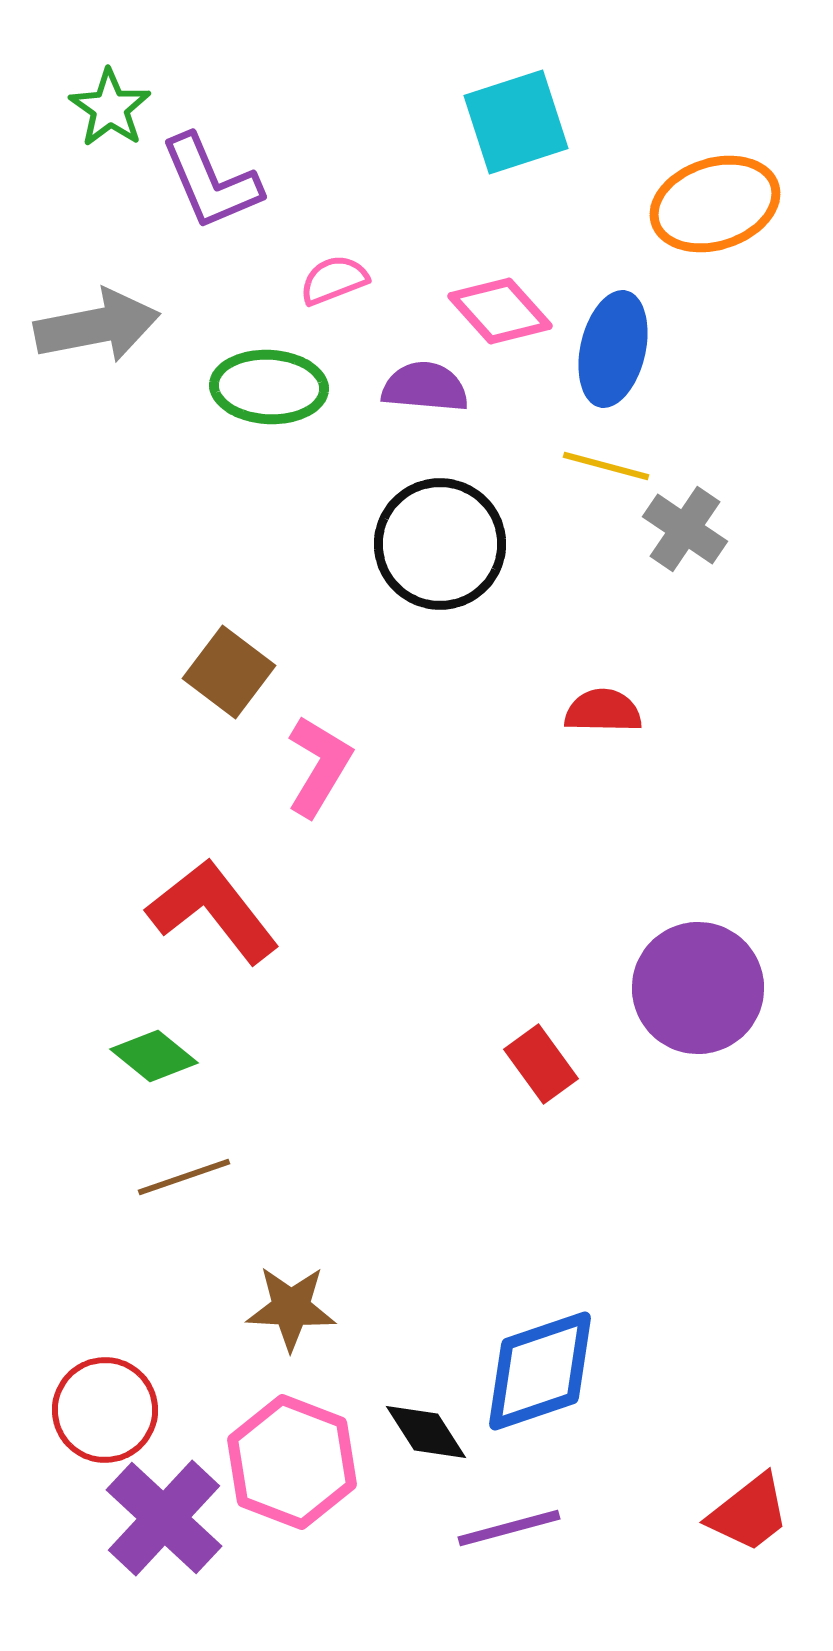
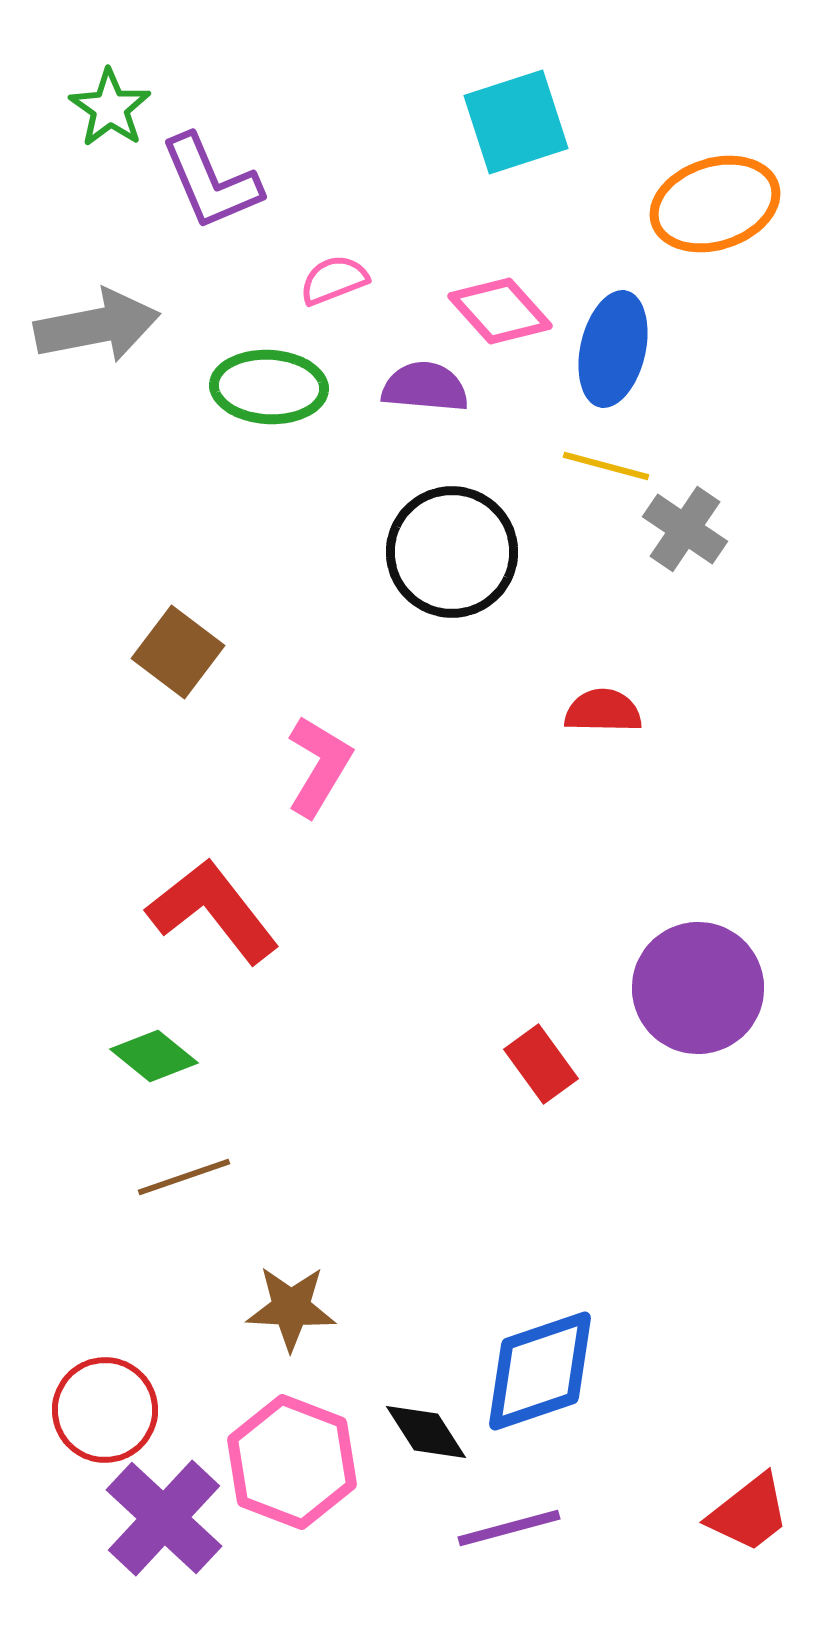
black circle: moved 12 px right, 8 px down
brown square: moved 51 px left, 20 px up
